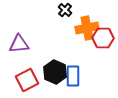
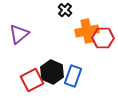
orange cross: moved 3 px down
purple triangle: moved 10 px up; rotated 35 degrees counterclockwise
black hexagon: moved 3 px left
blue rectangle: rotated 20 degrees clockwise
red square: moved 5 px right
